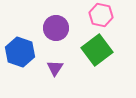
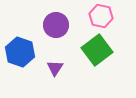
pink hexagon: moved 1 px down
purple circle: moved 3 px up
